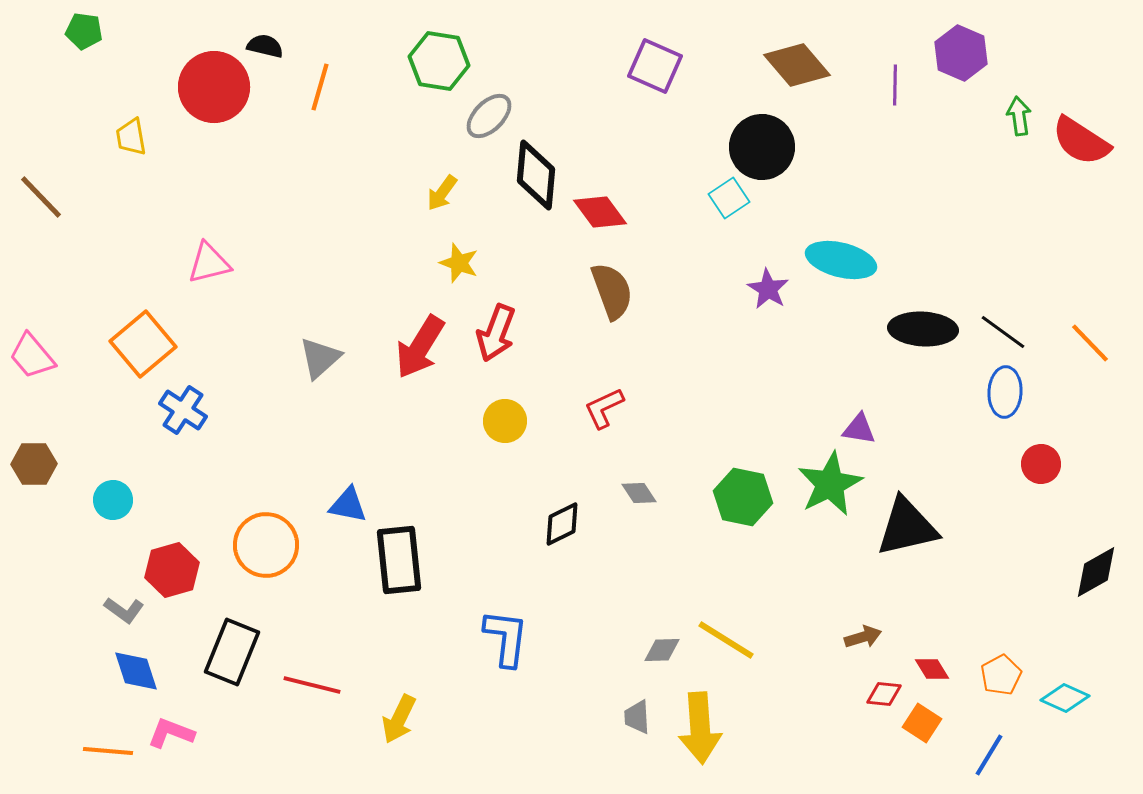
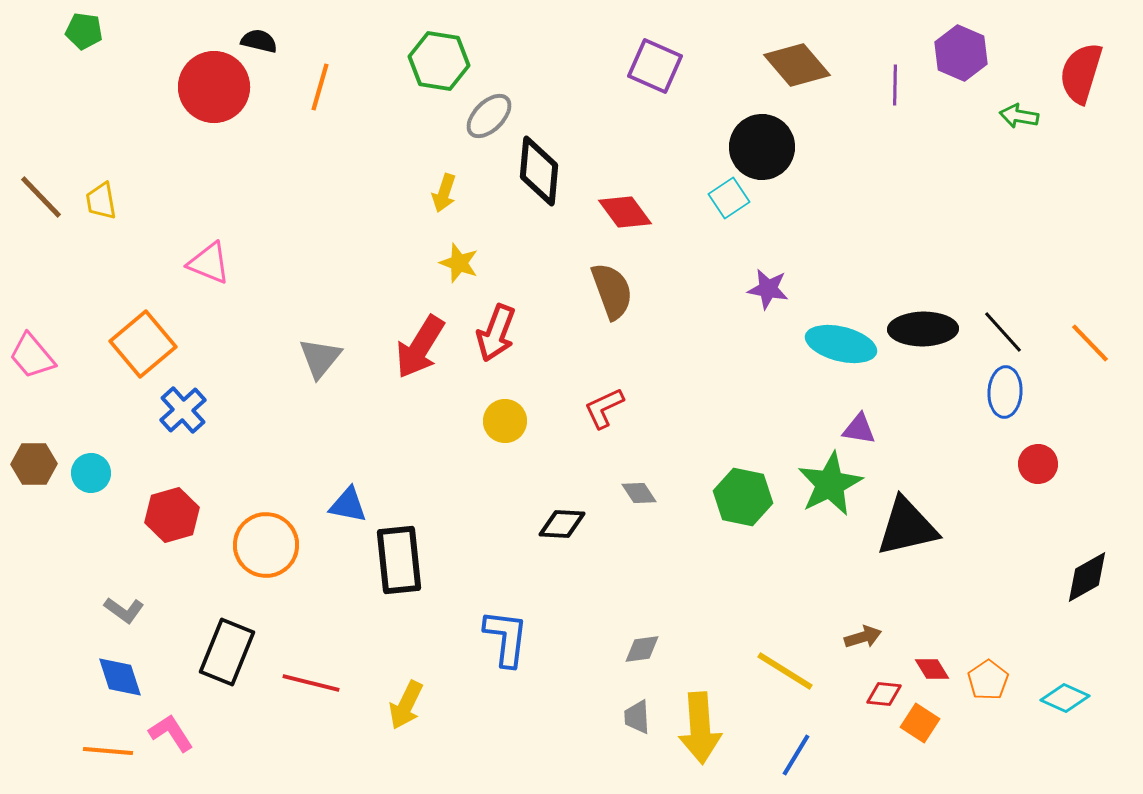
black semicircle at (265, 46): moved 6 px left, 5 px up
green arrow at (1019, 116): rotated 72 degrees counterclockwise
yellow trapezoid at (131, 137): moved 30 px left, 64 px down
red semicircle at (1081, 141): moved 68 px up; rotated 74 degrees clockwise
black diamond at (536, 175): moved 3 px right, 4 px up
yellow arrow at (442, 193): moved 2 px right; rotated 18 degrees counterclockwise
red diamond at (600, 212): moved 25 px right
cyan ellipse at (841, 260): moved 84 px down
pink triangle at (209, 263): rotated 36 degrees clockwise
purple star at (768, 289): rotated 21 degrees counterclockwise
black ellipse at (923, 329): rotated 4 degrees counterclockwise
black line at (1003, 332): rotated 12 degrees clockwise
gray triangle at (320, 358): rotated 9 degrees counterclockwise
blue cross at (183, 410): rotated 15 degrees clockwise
red circle at (1041, 464): moved 3 px left
cyan circle at (113, 500): moved 22 px left, 27 px up
black diamond at (562, 524): rotated 30 degrees clockwise
red hexagon at (172, 570): moved 55 px up
black diamond at (1096, 572): moved 9 px left, 5 px down
yellow line at (726, 640): moved 59 px right, 31 px down
gray diamond at (662, 650): moved 20 px left, 1 px up; rotated 6 degrees counterclockwise
black rectangle at (232, 652): moved 5 px left
blue diamond at (136, 671): moved 16 px left, 6 px down
orange pentagon at (1001, 675): moved 13 px left, 5 px down; rotated 6 degrees counterclockwise
red line at (312, 685): moved 1 px left, 2 px up
yellow arrow at (399, 719): moved 7 px right, 14 px up
orange square at (922, 723): moved 2 px left
pink L-shape at (171, 733): rotated 36 degrees clockwise
blue line at (989, 755): moved 193 px left
